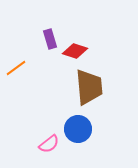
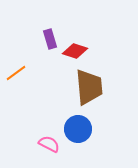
orange line: moved 5 px down
pink semicircle: rotated 115 degrees counterclockwise
